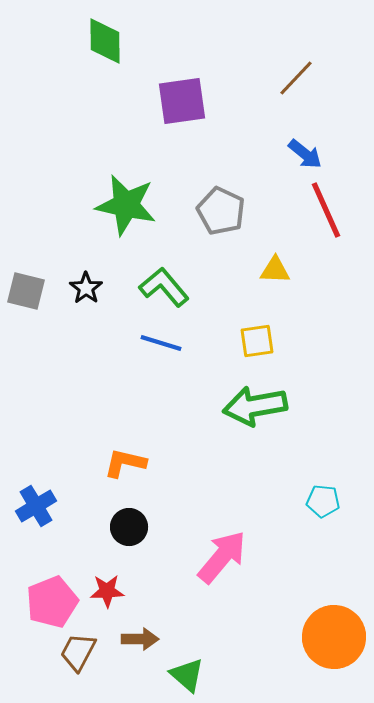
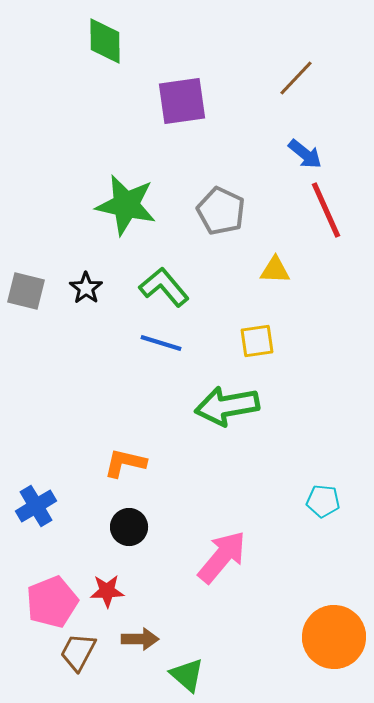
green arrow: moved 28 px left
